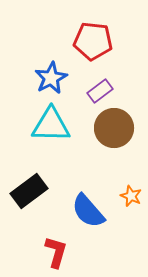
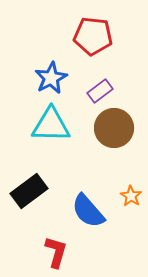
red pentagon: moved 5 px up
orange star: rotated 10 degrees clockwise
